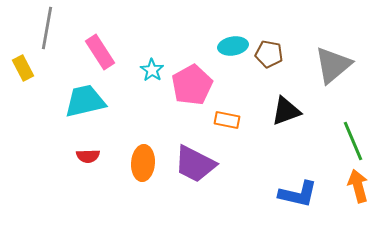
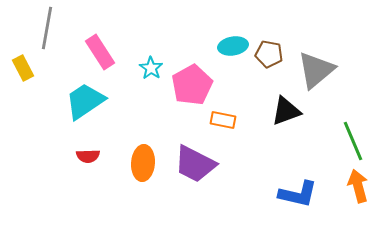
gray triangle: moved 17 px left, 5 px down
cyan star: moved 1 px left, 2 px up
cyan trapezoid: rotated 21 degrees counterclockwise
orange rectangle: moved 4 px left
